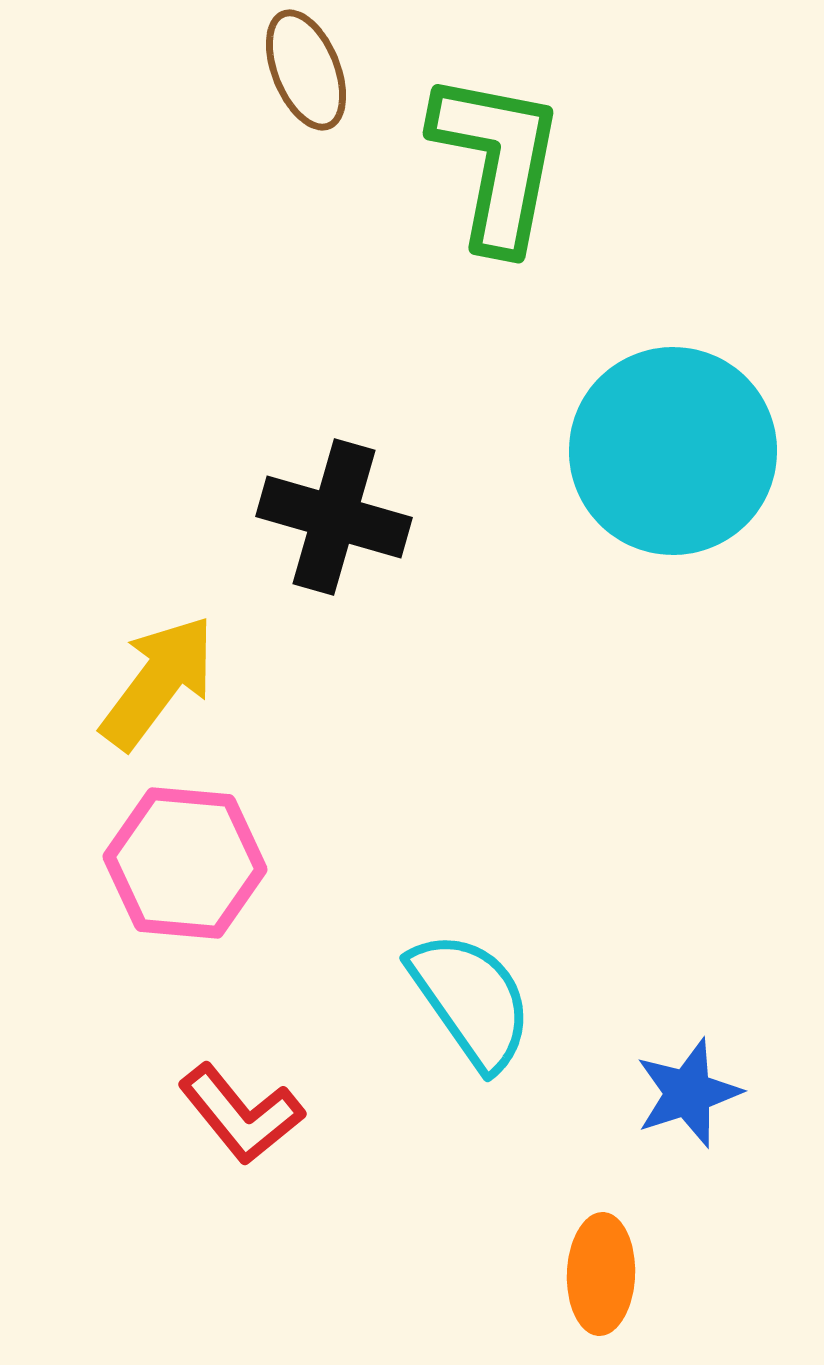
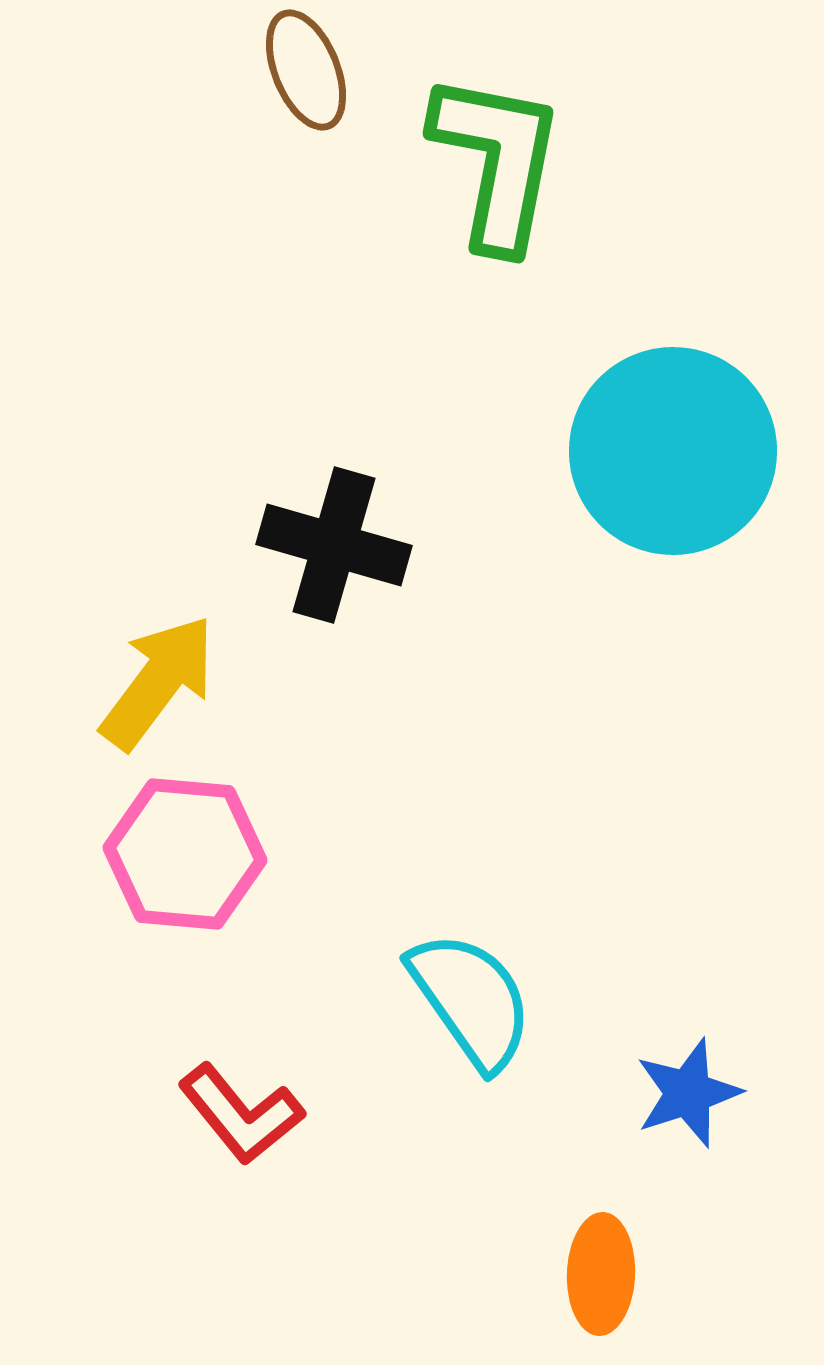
black cross: moved 28 px down
pink hexagon: moved 9 px up
